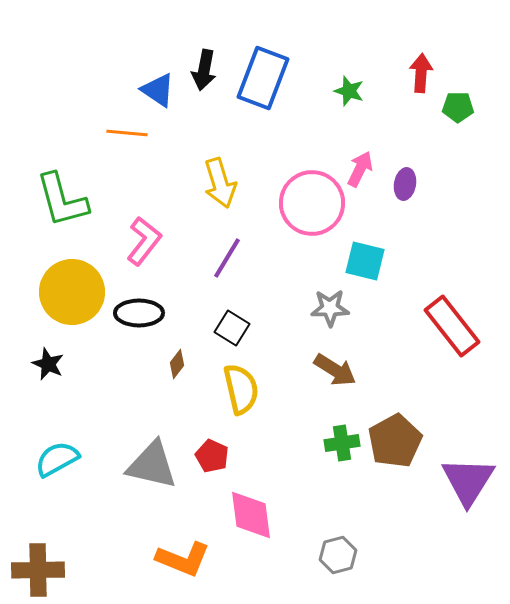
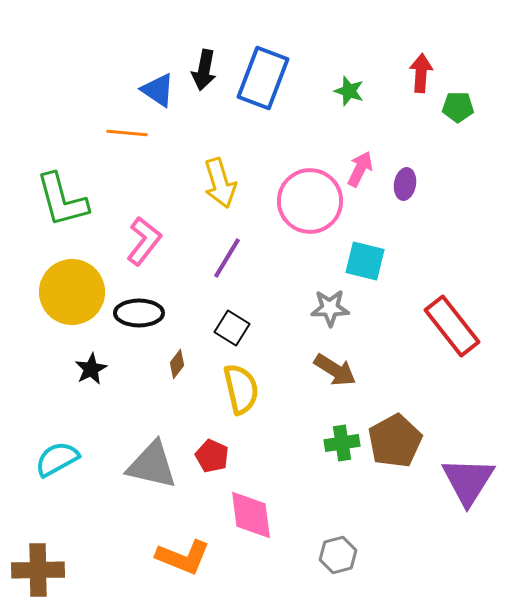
pink circle: moved 2 px left, 2 px up
black star: moved 43 px right, 5 px down; rotated 20 degrees clockwise
orange L-shape: moved 2 px up
